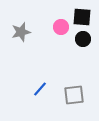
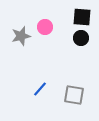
pink circle: moved 16 px left
gray star: moved 4 px down
black circle: moved 2 px left, 1 px up
gray square: rotated 15 degrees clockwise
